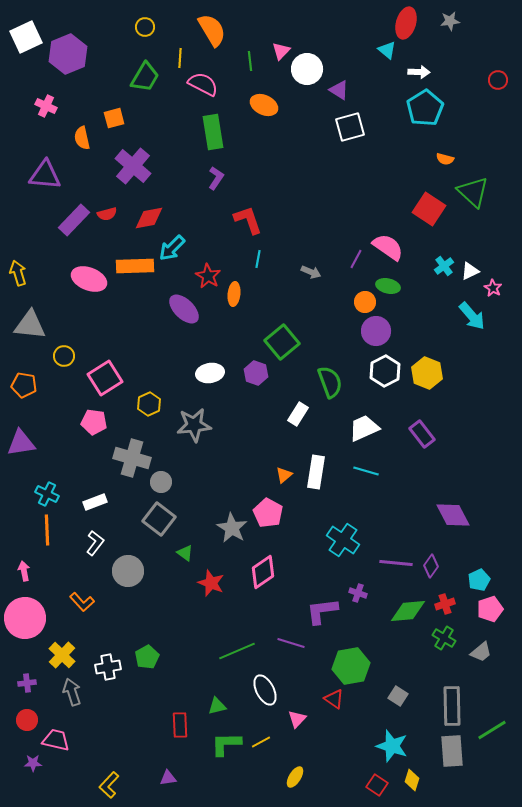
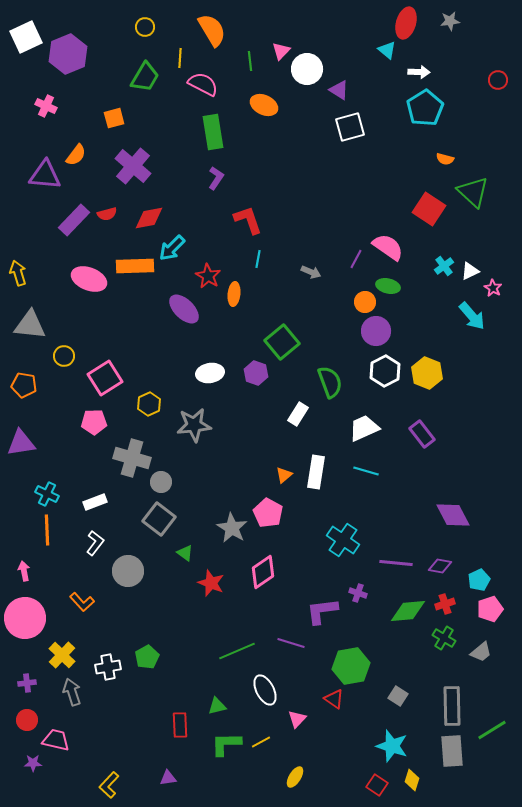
orange semicircle at (82, 138): moved 6 px left, 17 px down; rotated 130 degrees counterclockwise
pink pentagon at (94, 422): rotated 10 degrees counterclockwise
purple diamond at (431, 566): moved 9 px right; rotated 65 degrees clockwise
